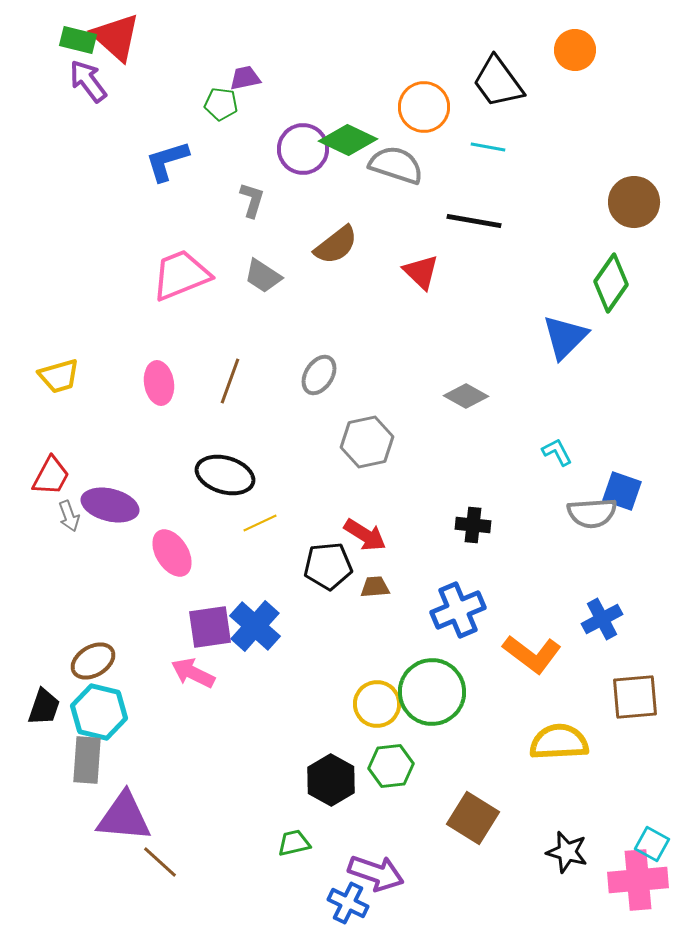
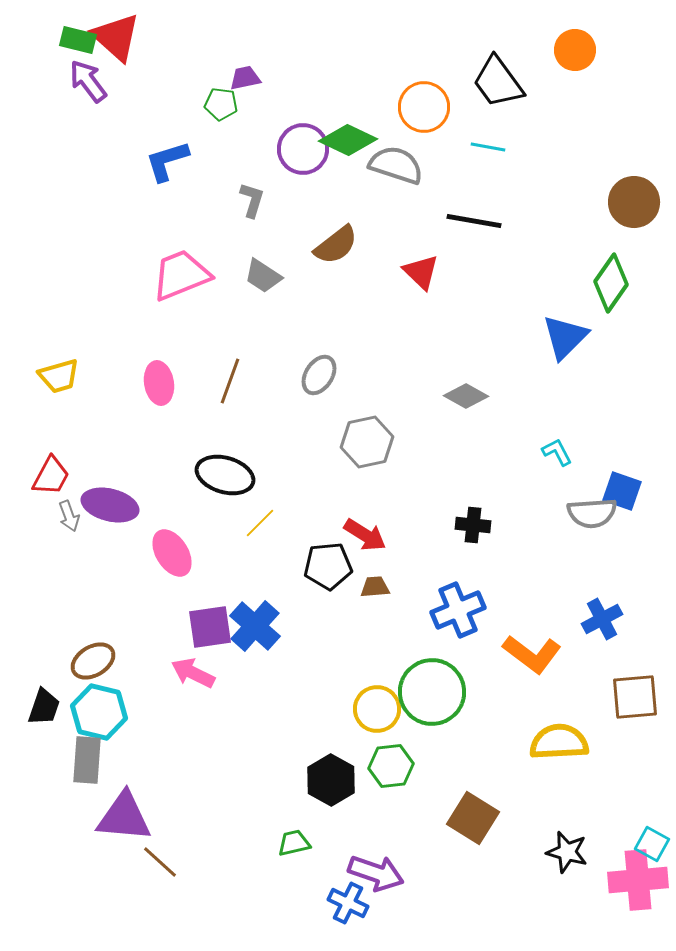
yellow line at (260, 523): rotated 20 degrees counterclockwise
yellow circle at (377, 704): moved 5 px down
